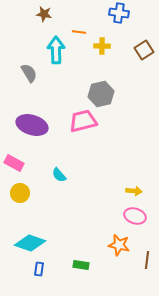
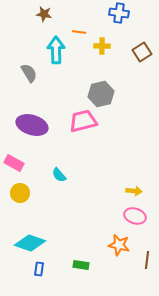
brown square: moved 2 px left, 2 px down
